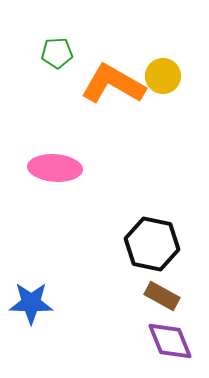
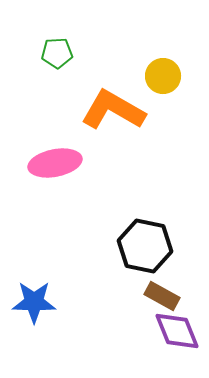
orange L-shape: moved 26 px down
pink ellipse: moved 5 px up; rotated 15 degrees counterclockwise
black hexagon: moved 7 px left, 2 px down
blue star: moved 3 px right, 1 px up
purple diamond: moved 7 px right, 10 px up
